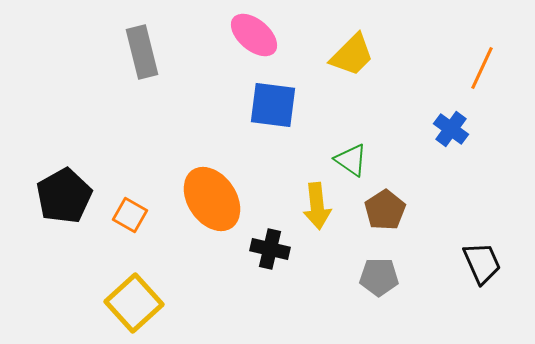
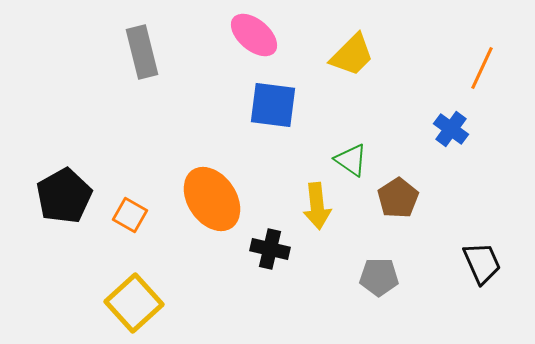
brown pentagon: moved 13 px right, 12 px up
